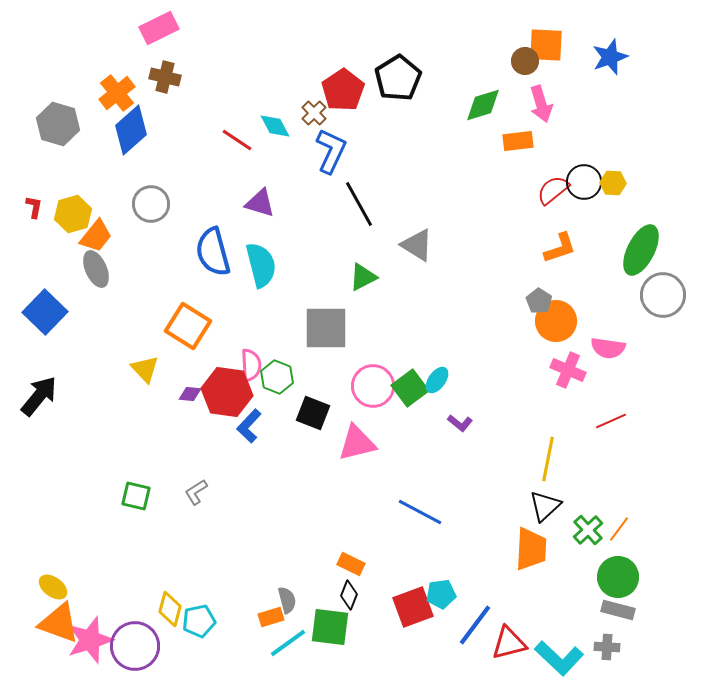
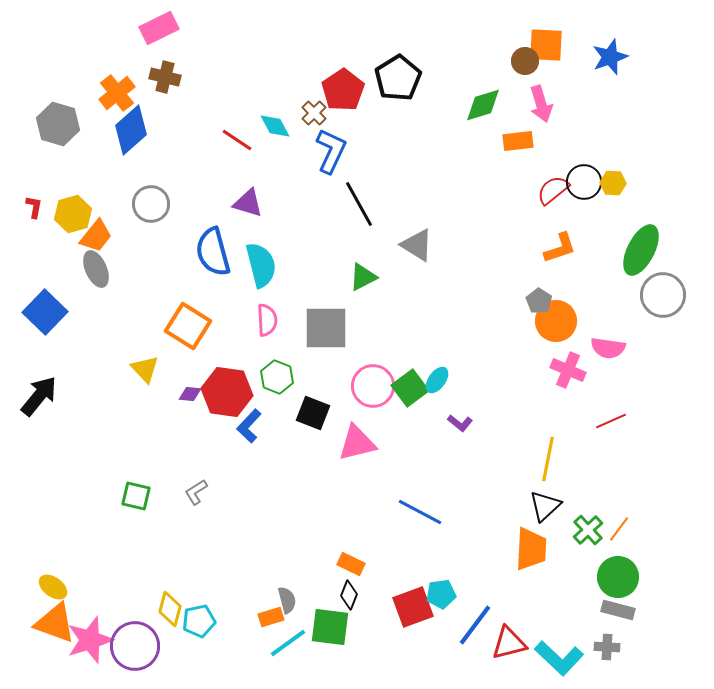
purple triangle at (260, 203): moved 12 px left
pink semicircle at (251, 365): moved 16 px right, 45 px up
orange triangle at (59, 623): moved 4 px left
